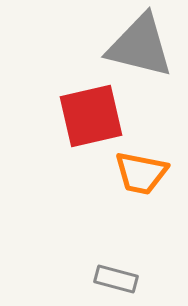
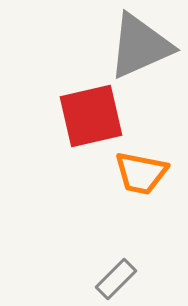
gray triangle: rotated 38 degrees counterclockwise
gray rectangle: rotated 60 degrees counterclockwise
